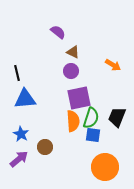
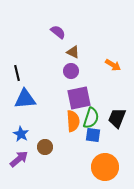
black trapezoid: moved 1 px down
